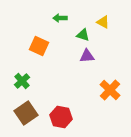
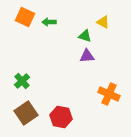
green arrow: moved 11 px left, 4 px down
green triangle: moved 2 px right, 1 px down
orange square: moved 14 px left, 29 px up
orange cross: moved 1 px left, 4 px down; rotated 20 degrees counterclockwise
